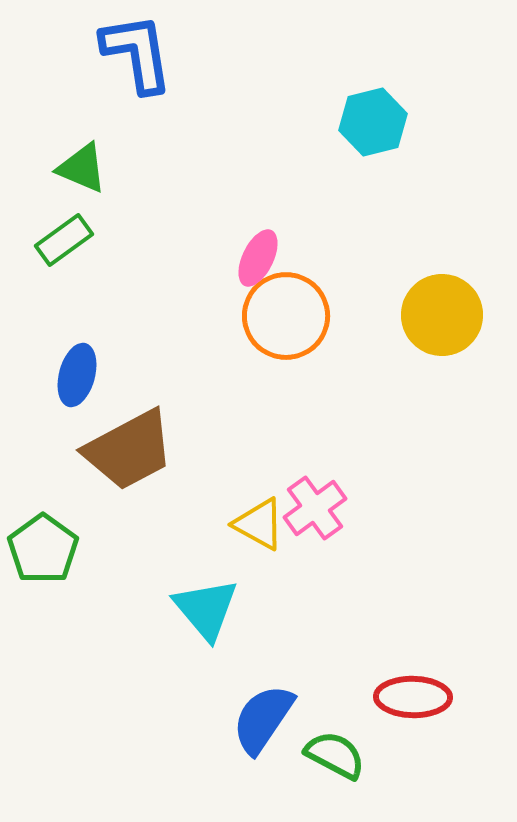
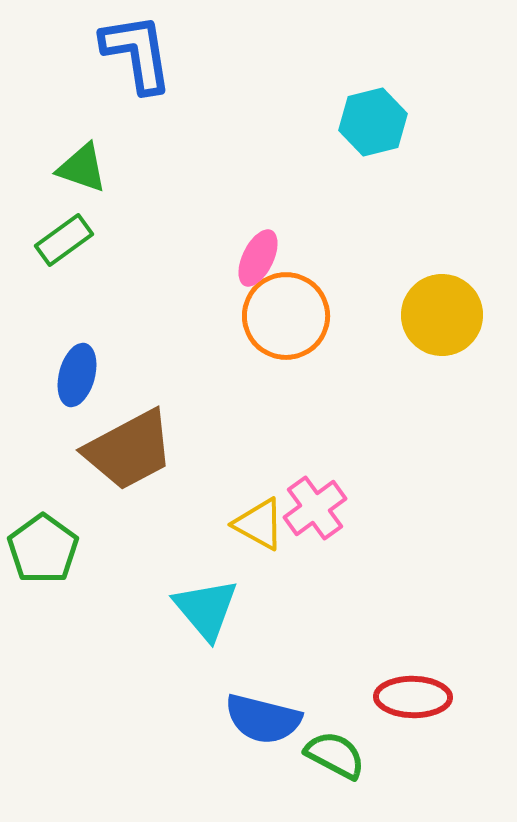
green triangle: rotated 4 degrees counterclockwise
blue semicircle: rotated 110 degrees counterclockwise
